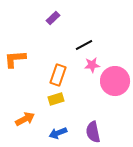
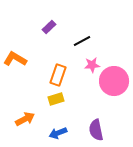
purple rectangle: moved 4 px left, 9 px down
black line: moved 2 px left, 4 px up
orange L-shape: rotated 35 degrees clockwise
pink circle: moved 1 px left
purple semicircle: moved 3 px right, 2 px up
